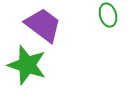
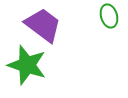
green ellipse: moved 1 px right, 1 px down
